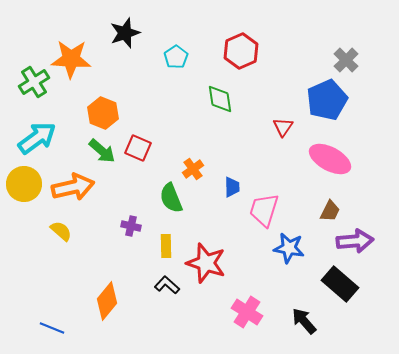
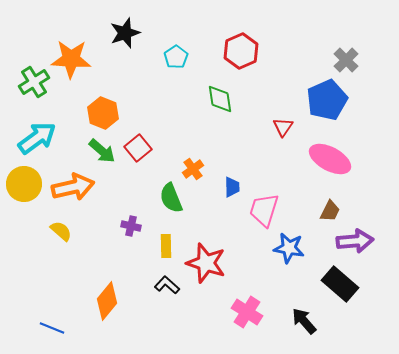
red square: rotated 28 degrees clockwise
